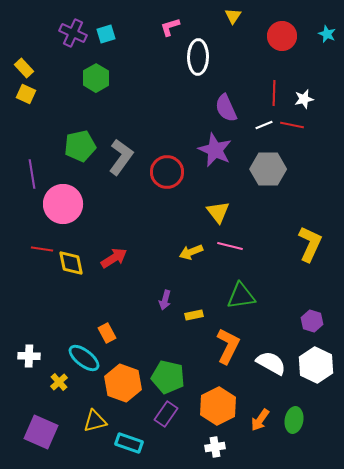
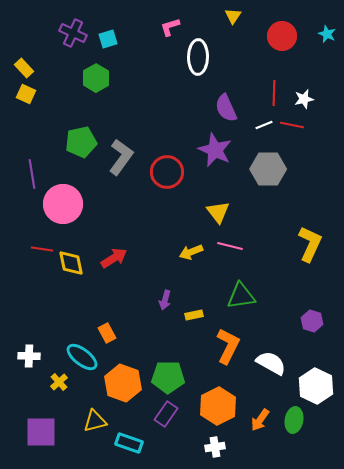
cyan square at (106, 34): moved 2 px right, 5 px down
green pentagon at (80, 146): moved 1 px right, 4 px up
cyan ellipse at (84, 358): moved 2 px left, 1 px up
white hexagon at (316, 365): moved 21 px down
green pentagon at (168, 377): rotated 12 degrees counterclockwise
purple square at (41, 432): rotated 24 degrees counterclockwise
